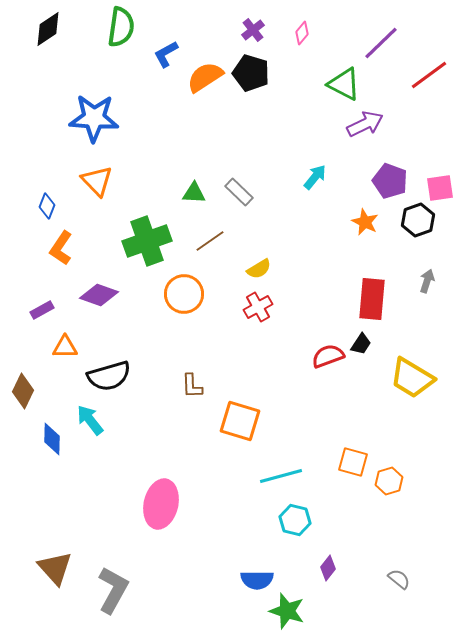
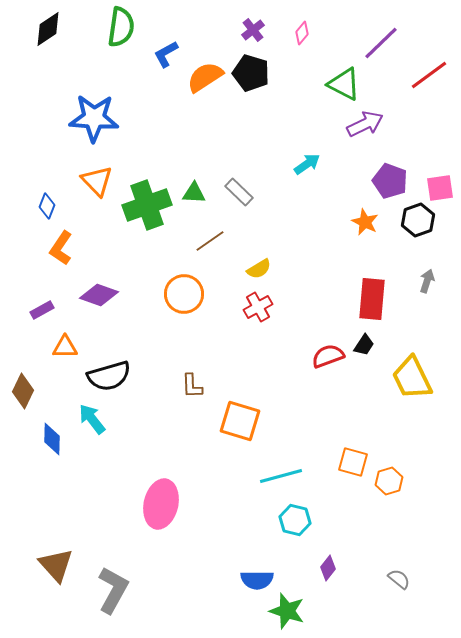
cyan arrow at (315, 177): moved 8 px left, 13 px up; rotated 16 degrees clockwise
green cross at (147, 241): moved 36 px up
black trapezoid at (361, 344): moved 3 px right, 1 px down
yellow trapezoid at (412, 378): rotated 33 degrees clockwise
cyan arrow at (90, 420): moved 2 px right, 1 px up
brown triangle at (55, 568): moved 1 px right, 3 px up
